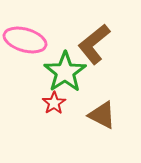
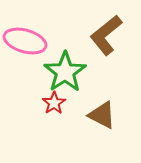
pink ellipse: moved 1 px down
brown L-shape: moved 12 px right, 9 px up
